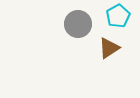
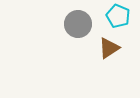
cyan pentagon: rotated 20 degrees counterclockwise
